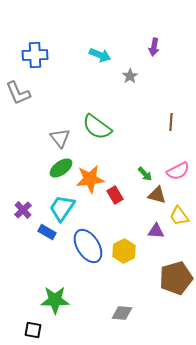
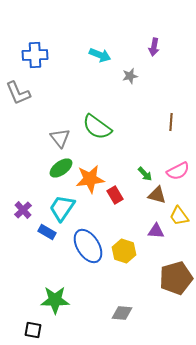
gray star: rotated 21 degrees clockwise
yellow hexagon: rotated 15 degrees counterclockwise
